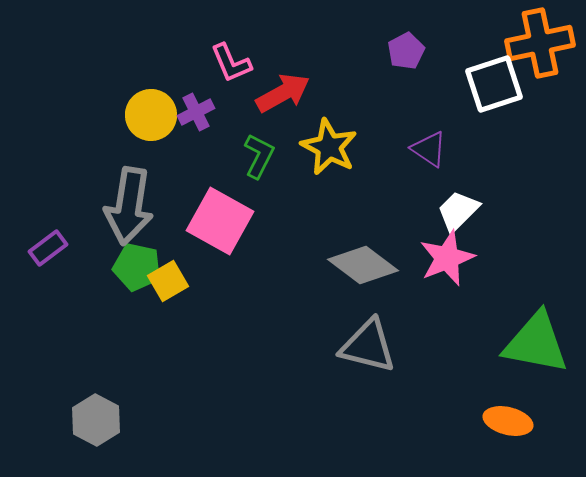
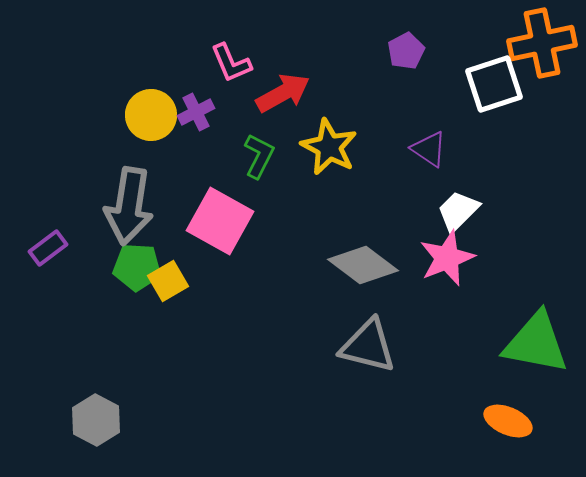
orange cross: moved 2 px right
green pentagon: rotated 9 degrees counterclockwise
orange ellipse: rotated 9 degrees clockwise
